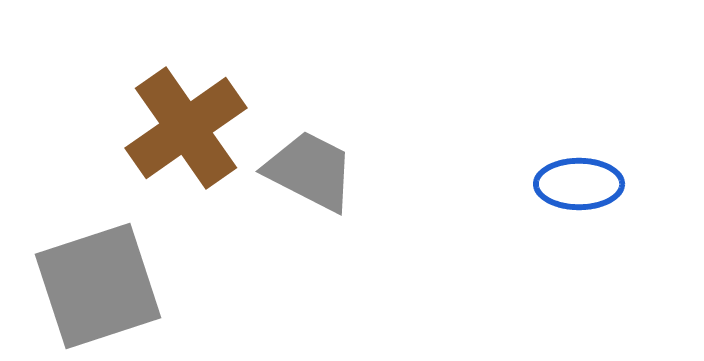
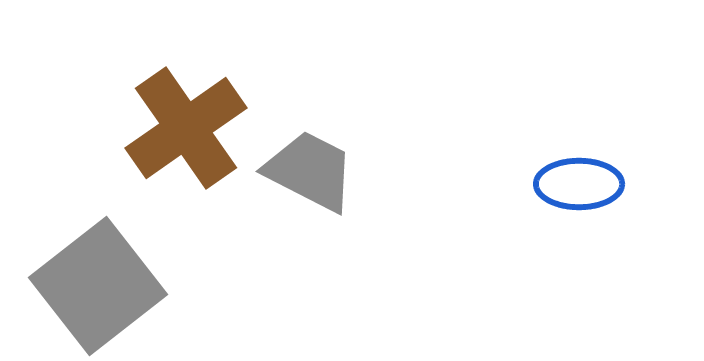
gray square: rotated 20 degrees counterclockwise
